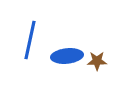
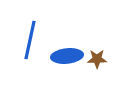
brown star: moved 2 px up
